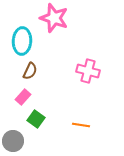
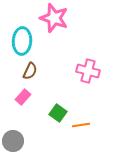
green square: moved 22 px right, 6 px up
orange line: rotated 18 degrees counterclockwise
